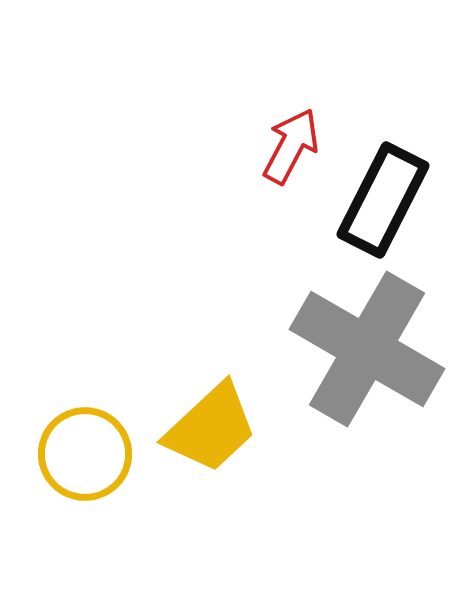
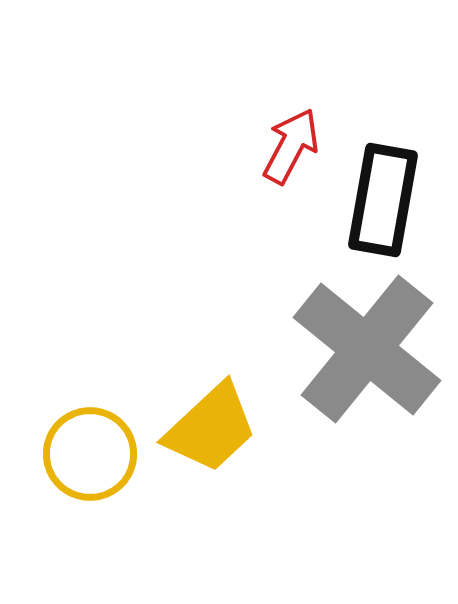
black rectangle: rotated 17 degrees counterclockwise
gray cross: rotated 9 degrees clockwise
yellow circle: moved 5 px right
